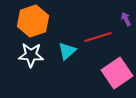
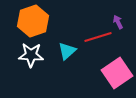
purple arrow: moved 8 px left, 3 px down
